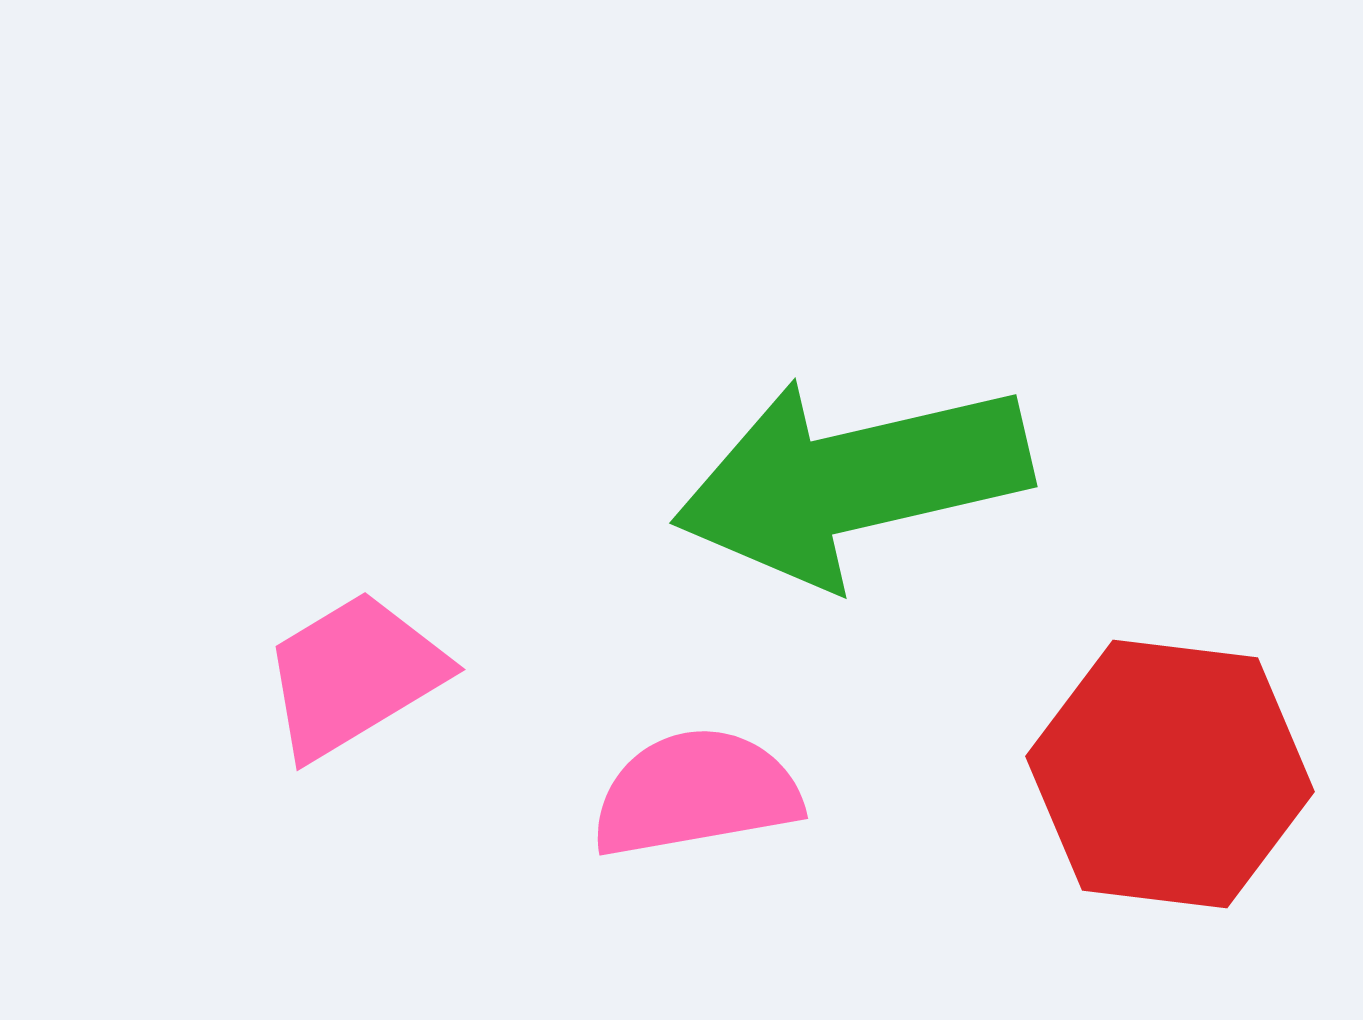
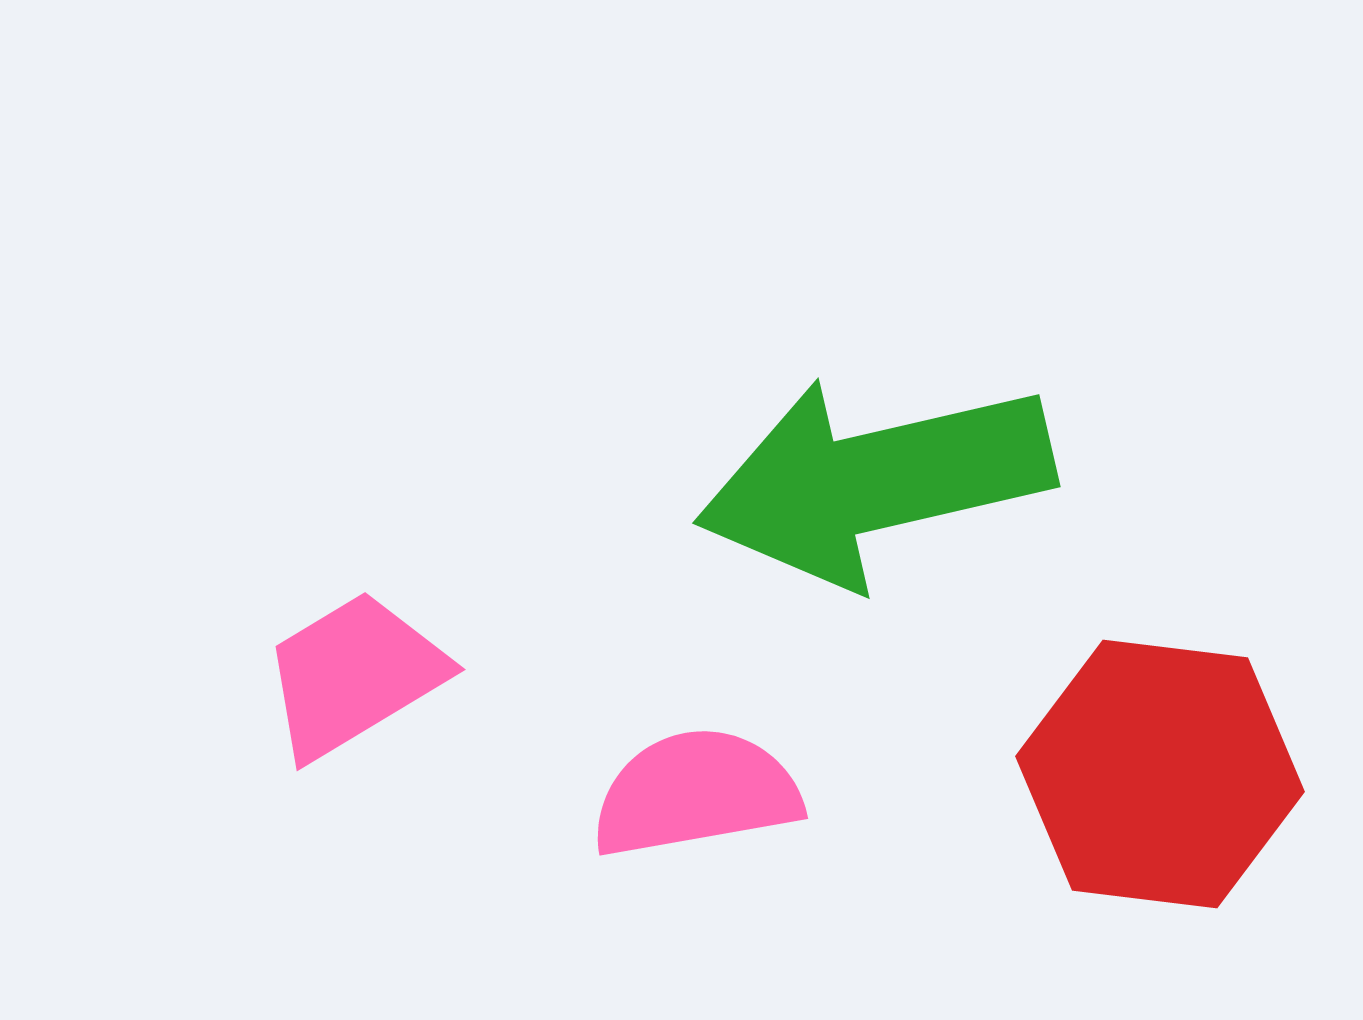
green arrow: moved 23 px right
red hexagon: moved 10 px left
